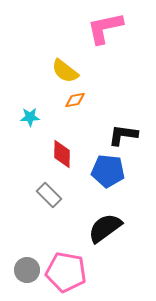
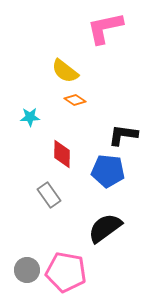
orange diamond: rotated 45 degrees clockwise
gray rectangle: rotated 10 degrees clockwise
